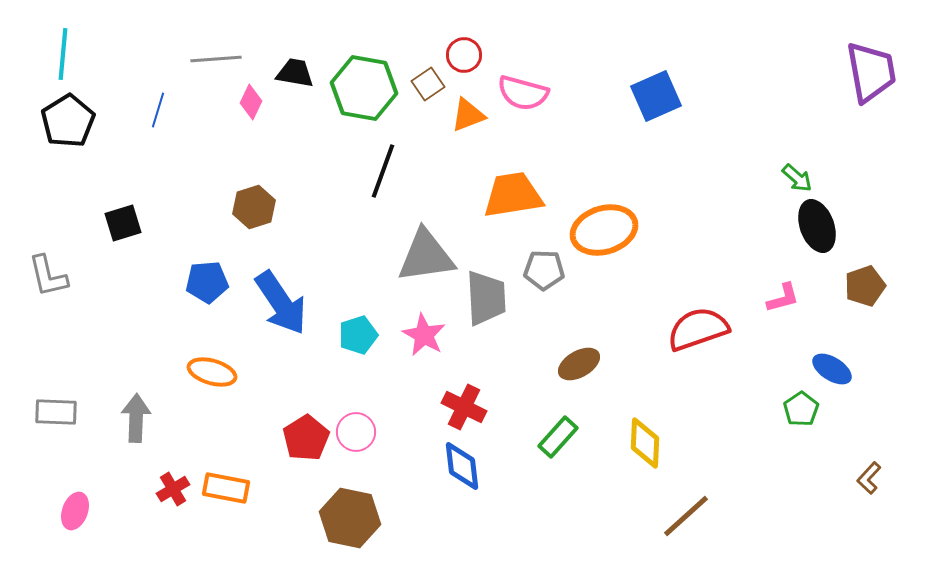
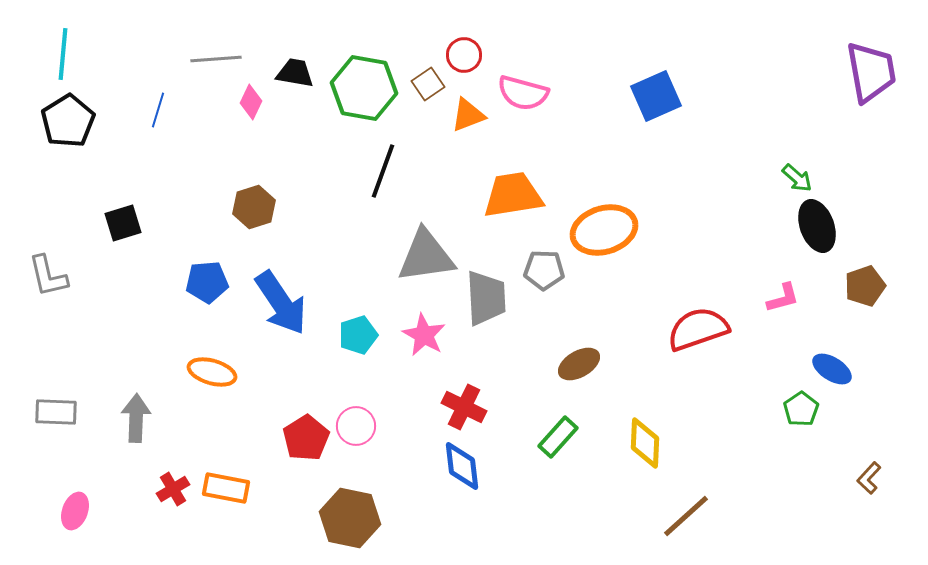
pink circle at (356, 432): moved 6 px up
